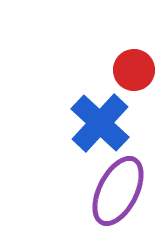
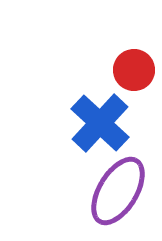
purple ellipse: rotated 4 degrees clockwise
